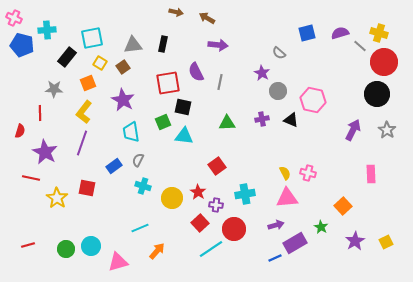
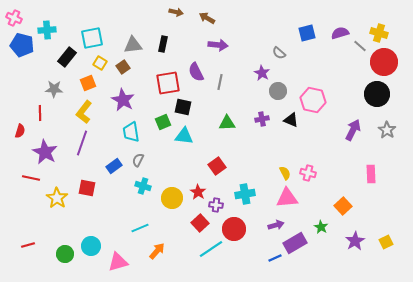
green circle at (66, 249): moved 1 px left, 5 px down
